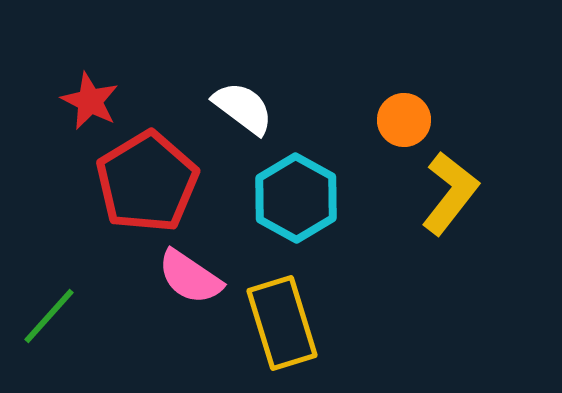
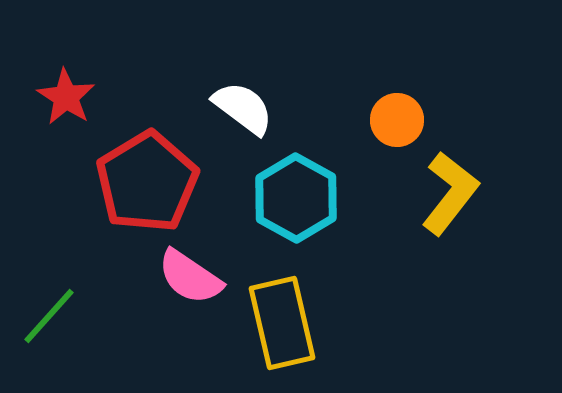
red star: moved 24 px left, 4 px up; rotated 6 degrees clockwise
orange circle: moved 7 px left
yellow rectangle: rotated 4 degrees clockwise
